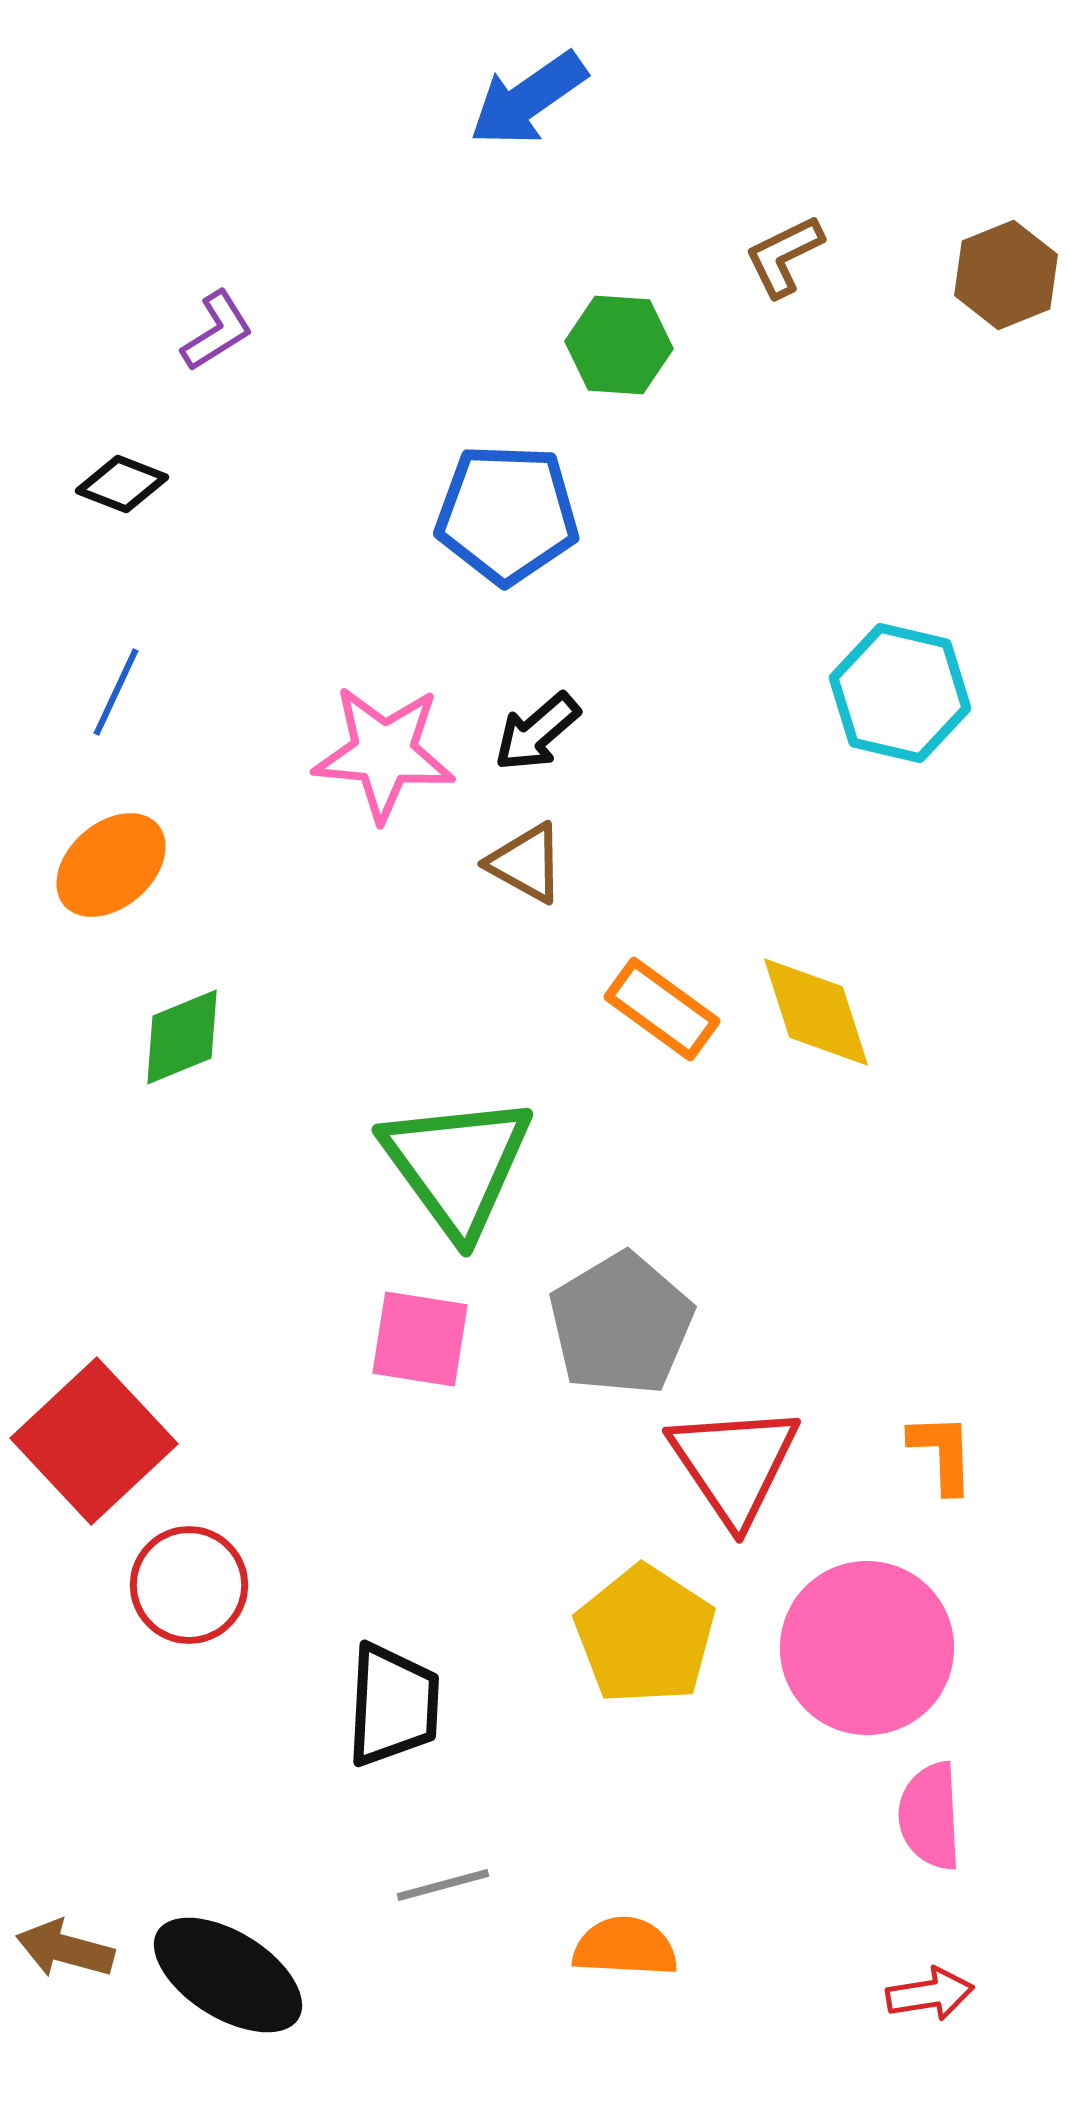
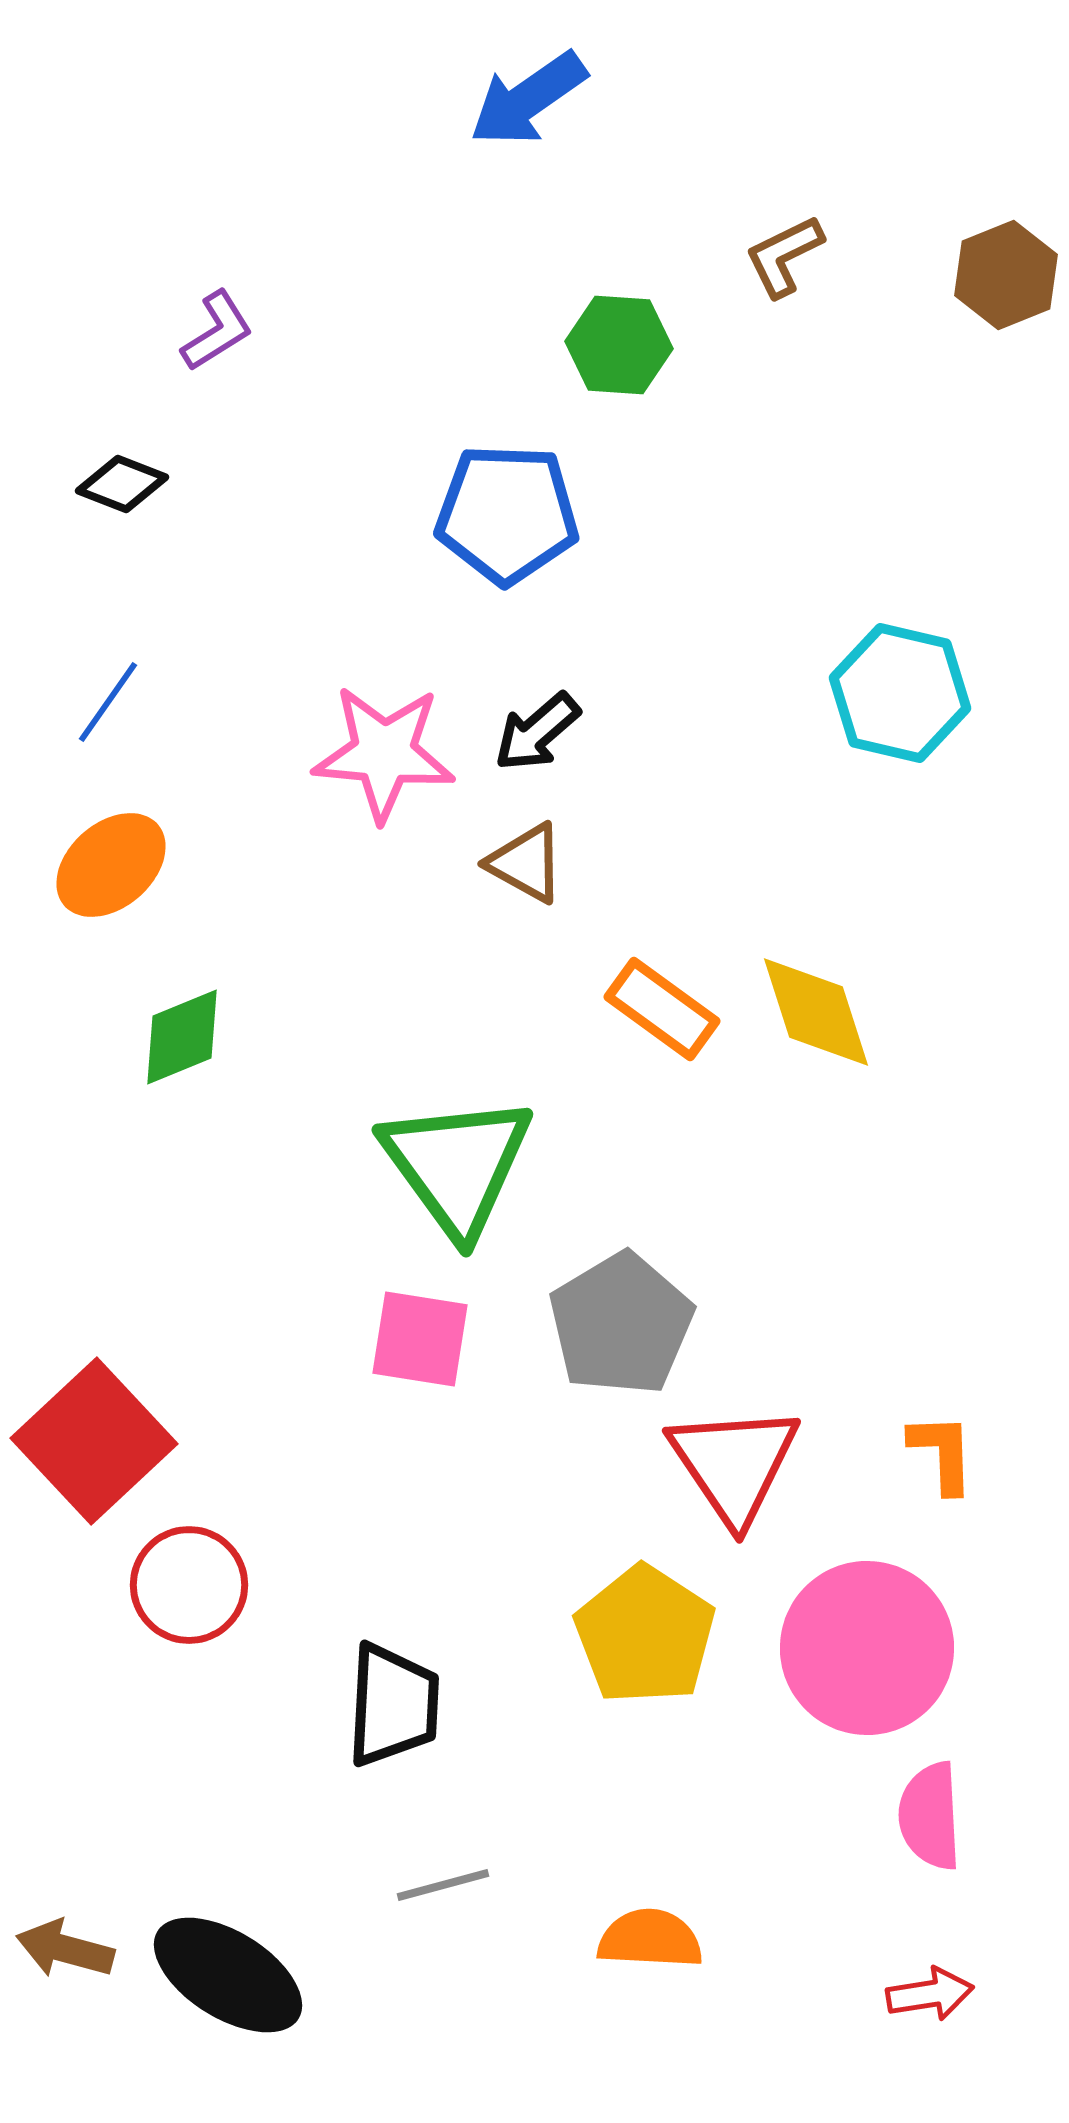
blue line: moved 8 px left, 10 px down; rotated 10 degrees clockwise
orange semicircle: moved 25 px right, 8 px up
